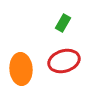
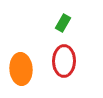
red ellipse: rotated 72 degrees counterclockwise
